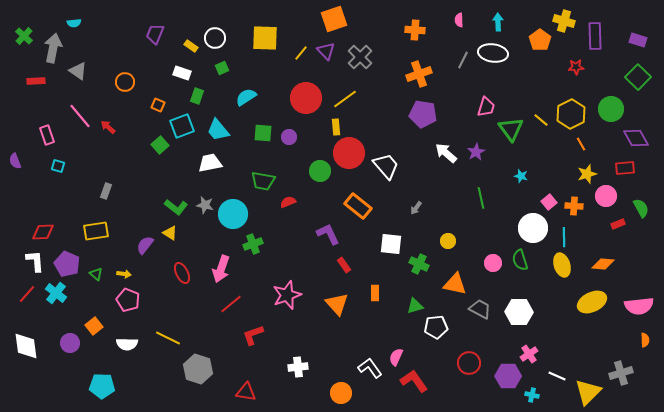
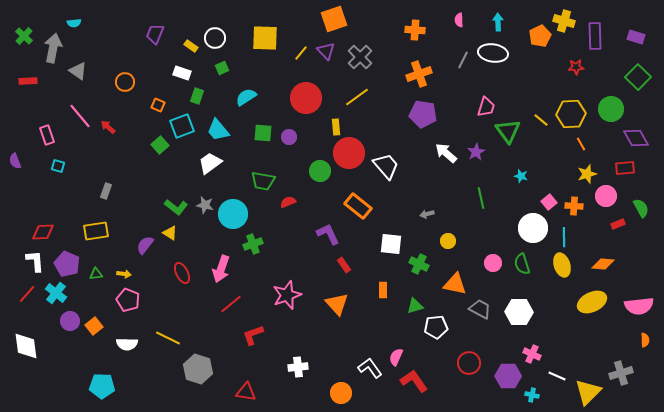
orange pentagon at (540, 40): moved 4 px up; rotated 10 degrees clockwise
purple rectangle at (638, 40): moved 2 px left, 3 px up
red rectangle at (36, 81): moved 8 px left
yellow line at (345, 99): moved 12 px right, 2 px up
yellow hexagon at (571, 114): rotated 24 degrees clockwise
green triangle at (511, 129): moved 3 px left, 2 px down
white trapezoid at (210, 163): rotated 25 degrees counterclockwise
gray arrow at (416, 208): moved 11 px right, 6 px down; rotated 40 degrees clockwise
green semicircle at (520, 260): moved 2 px right, 4 px down
green triangle at (96, 274): rotated 48 degrees counterclockwise
orange rectangle at (375, 293): moved 8 px right, 3 px up
purple circle at (70, 343): moved 22 px up
pink cross at (529, 354): moved 3 px right; rotated 30 degrees counterclockwise
